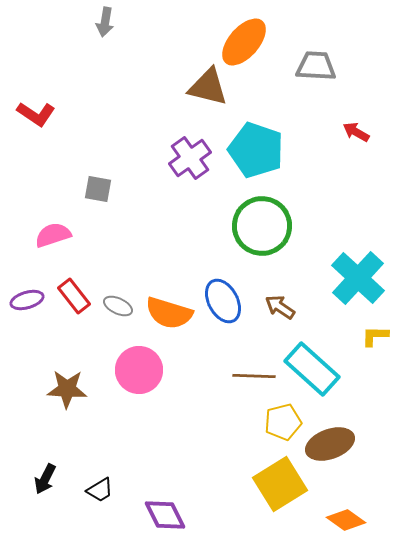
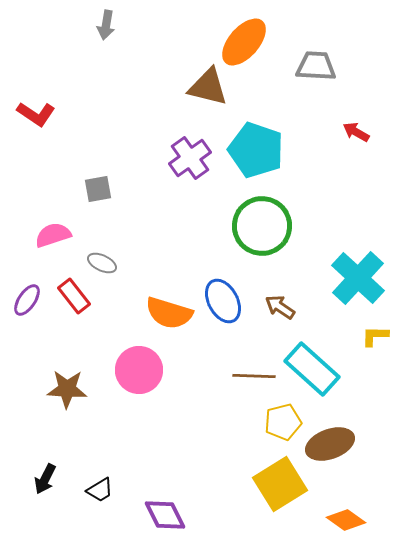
gray arrow: moved 1 px right, 3 px down
gray square: rotated 20 degrees counterclockwise
purple ellipse: rotated 40 degrees counterclockwise
gray ellipse: moved 16 px left, 43 px up
